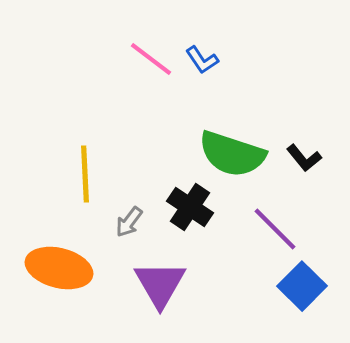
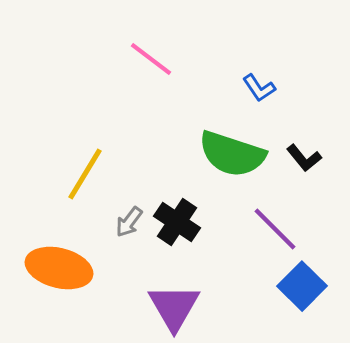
blue L-shape: moved 57 px right, 28 px down
yellow line: rotated 34 degrees clockwise
black cross: moved 13 px left, 15 px down
purple triangle: moved 14 px right, 23 px down
